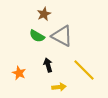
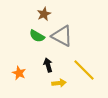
yellow arrow: moved 4 px up
